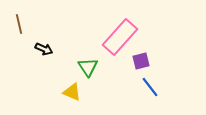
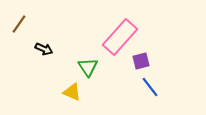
brown line: rotated 48 degrees clockwise
